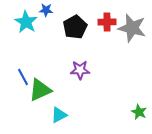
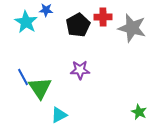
red cross: moved 4 px left, 5 px up
black pentagon: moved 3 px right, 2 px up
green triangle: moved 2 px up; rotated 40 degrees counterclockwise
